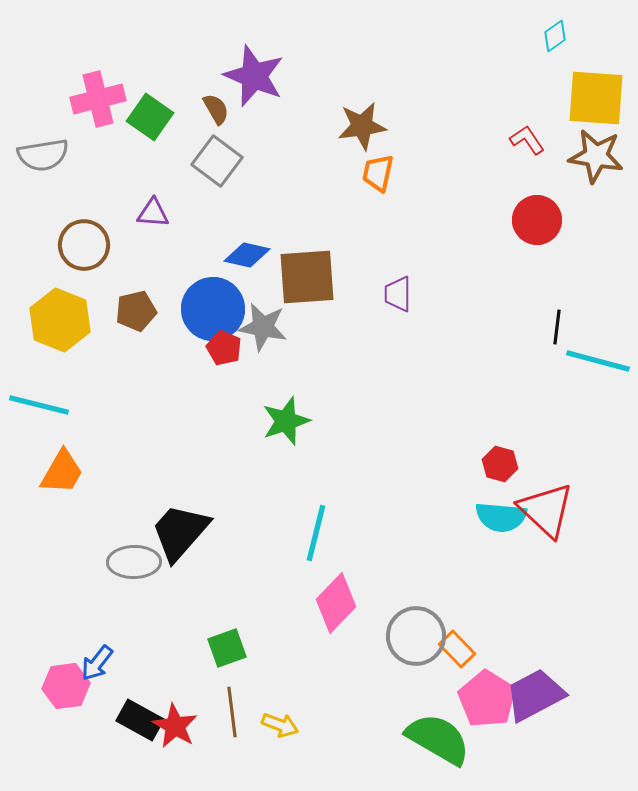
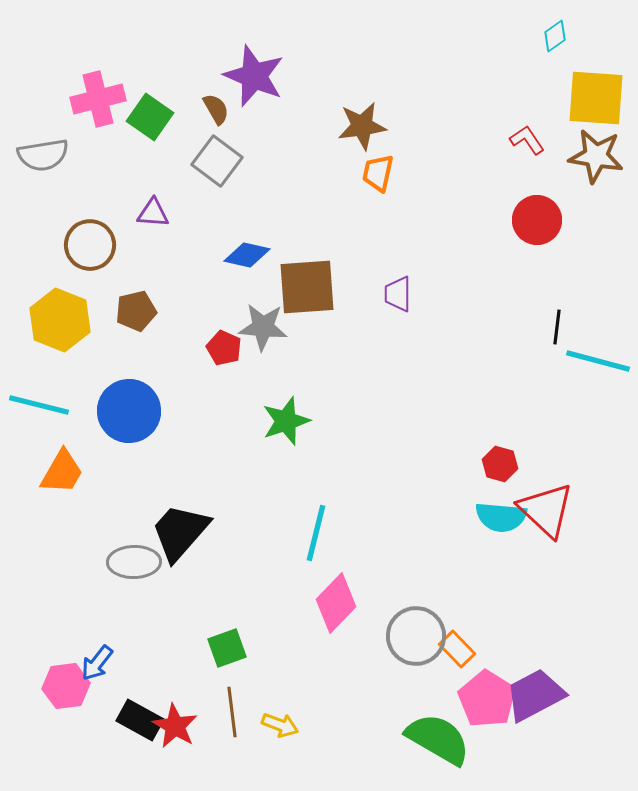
brown circle at (84, 245): moved 6 px right
brown square at (307, 277): moved 10 px down
blue circle at (213, 309): moved 84 px left, 102 px down
gray star at (263, 327): rotated 6 degrees counterclockwise
